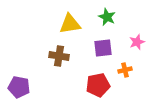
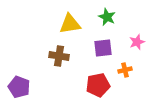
purple pentagon: rotated 10 degrees clockwise
